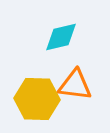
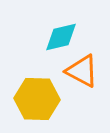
orange triangle: moved 7 px right, 14 px up; rotated 21 degrees clockwise
